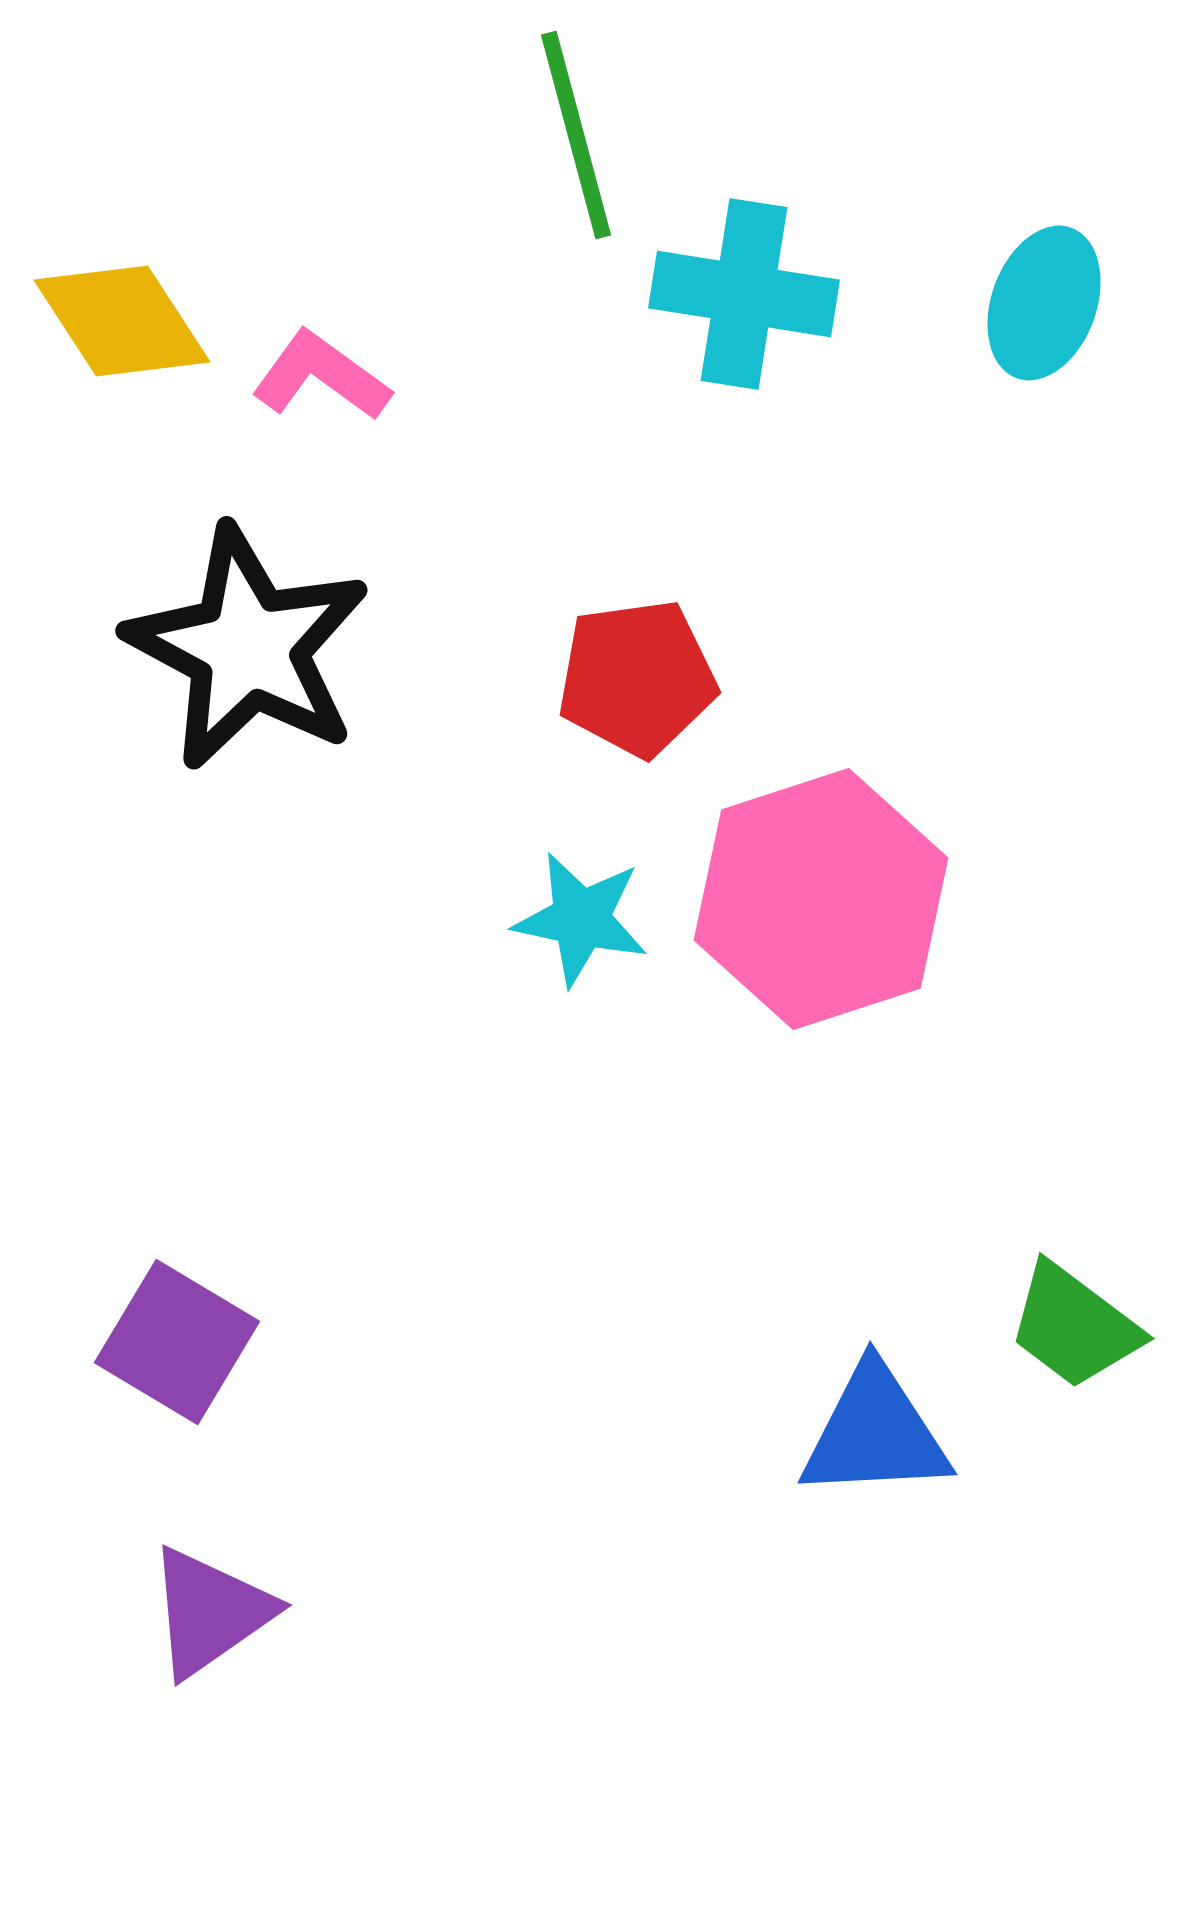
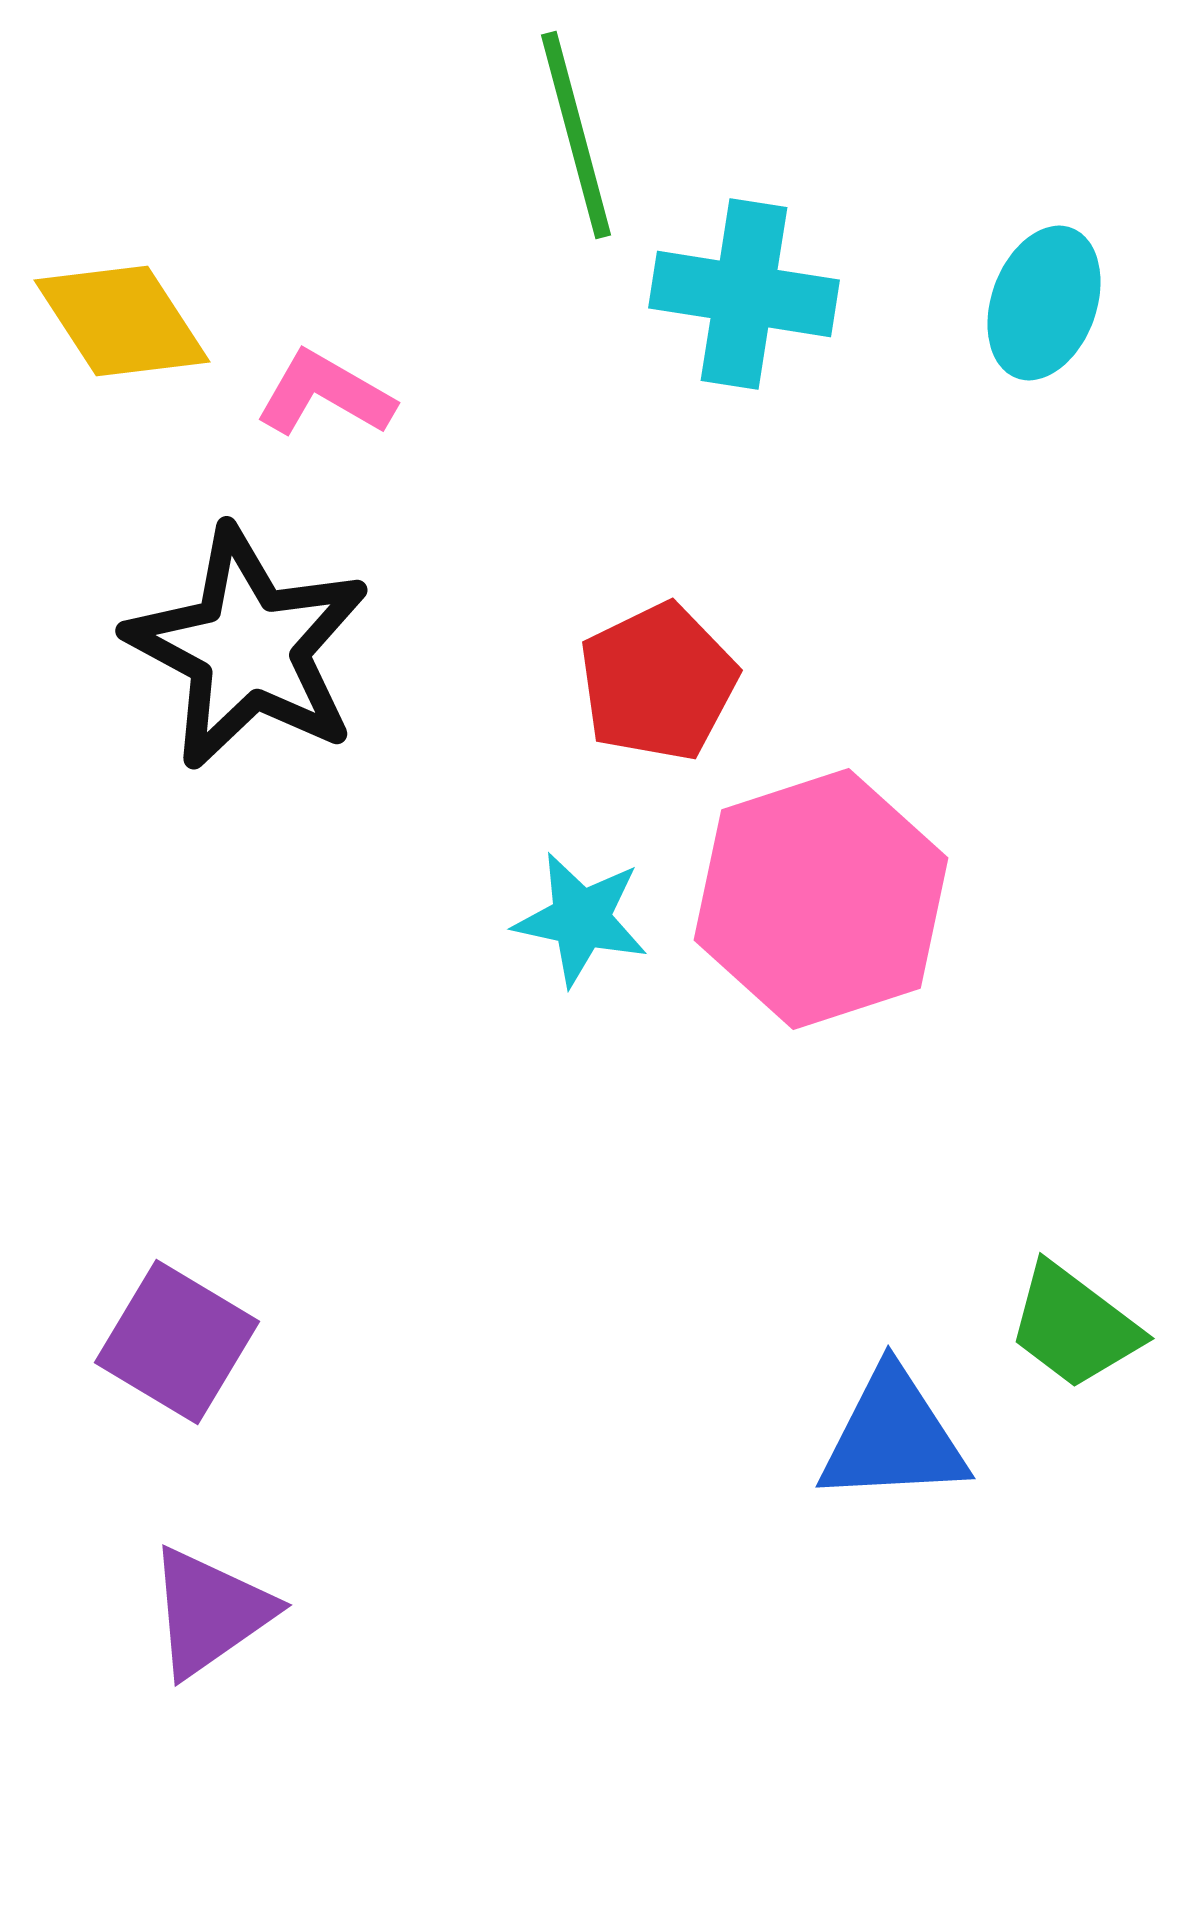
pink L-shape: moved 4 px right, 18 px down; rotated 6 degrees counterclockwise
red pentagon: moved 21 px right, 4 px down; rotated 18 degrees counterclockwise
blue triangle: moved 18 px right, 4 px down
